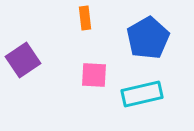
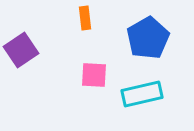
purple square: moved 2 px left, 10 px up
